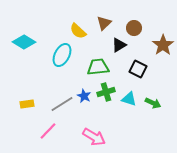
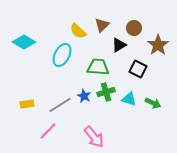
brown triangle: moved 2 px left, 2 px down
brown star: moved 5 px left
green trapezoid: rotated 10 degrees clockwise
gray line: moved 2 px left, 1 px down
pink arrow: rotated 20 degrees clockwise
